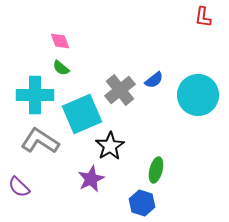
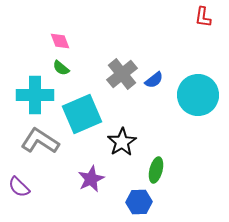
gray cross: moved 2 px right, 16 px up
black star: moved 12 px right, 4 px up
blue hexagon: moved 3 px left, 1 px up; rotated 20 degrees counterclockwise
